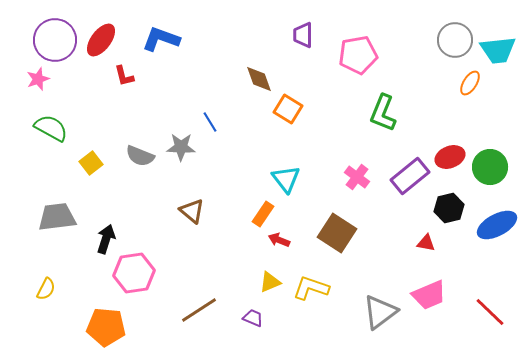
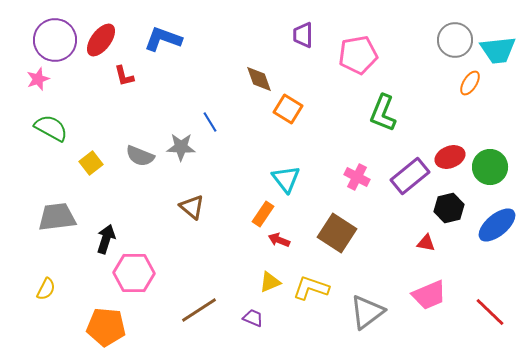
blue L-shape at (161, 39): moved 2 px right
pink cross at (357, 177): rotated 10 degrees counterclockwise
brown triangle at (192, 211): moved 4 px up
blue ellipse at (497, 225): rotated 12 degrees counterclockwise
pink hexagon at (134, 273): rotated 9 degrees clockwise
gray triangle at (380, 312): moved 13 px left
